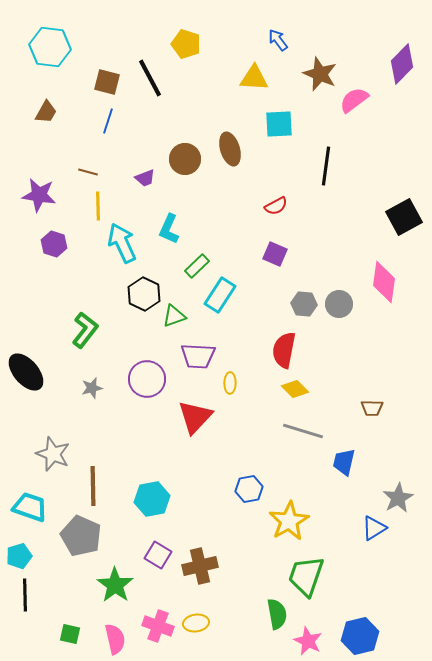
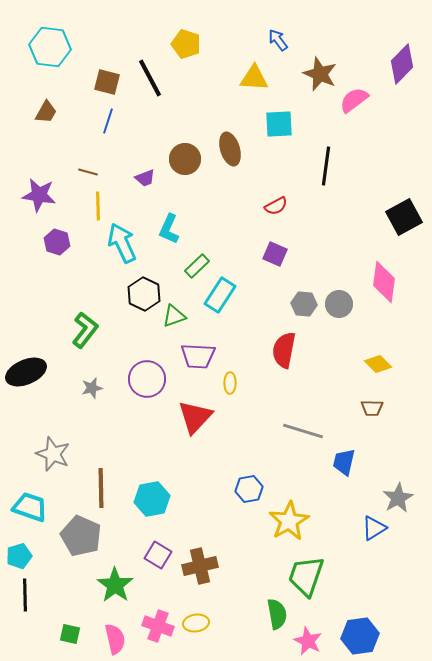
purple hexagon at (54, 244): moved 3 px right, 2 px up
black ellipse at (26, 372): rotated 72 degrees counterclockwise
yellow diamond at (295, 389): moved 83 px right, 25 px up
brown line at (93, 486): moved 8 px right, 2 px down
blue hexagon at (360, 636): rotated 6 degrees clockwise
